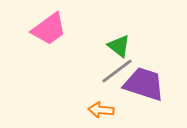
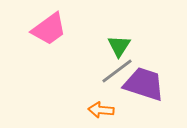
green triangle: rotated 25 degrees clockwise
